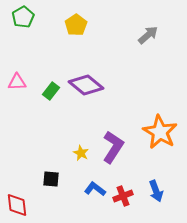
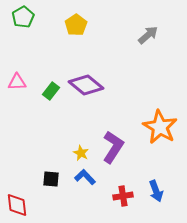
orange star: moved 5 px up
blue L-shape: moved 10 px left, 12 px up; rotated 10 degrees clockwise
red cross: rotated 12 degrees clockwise
